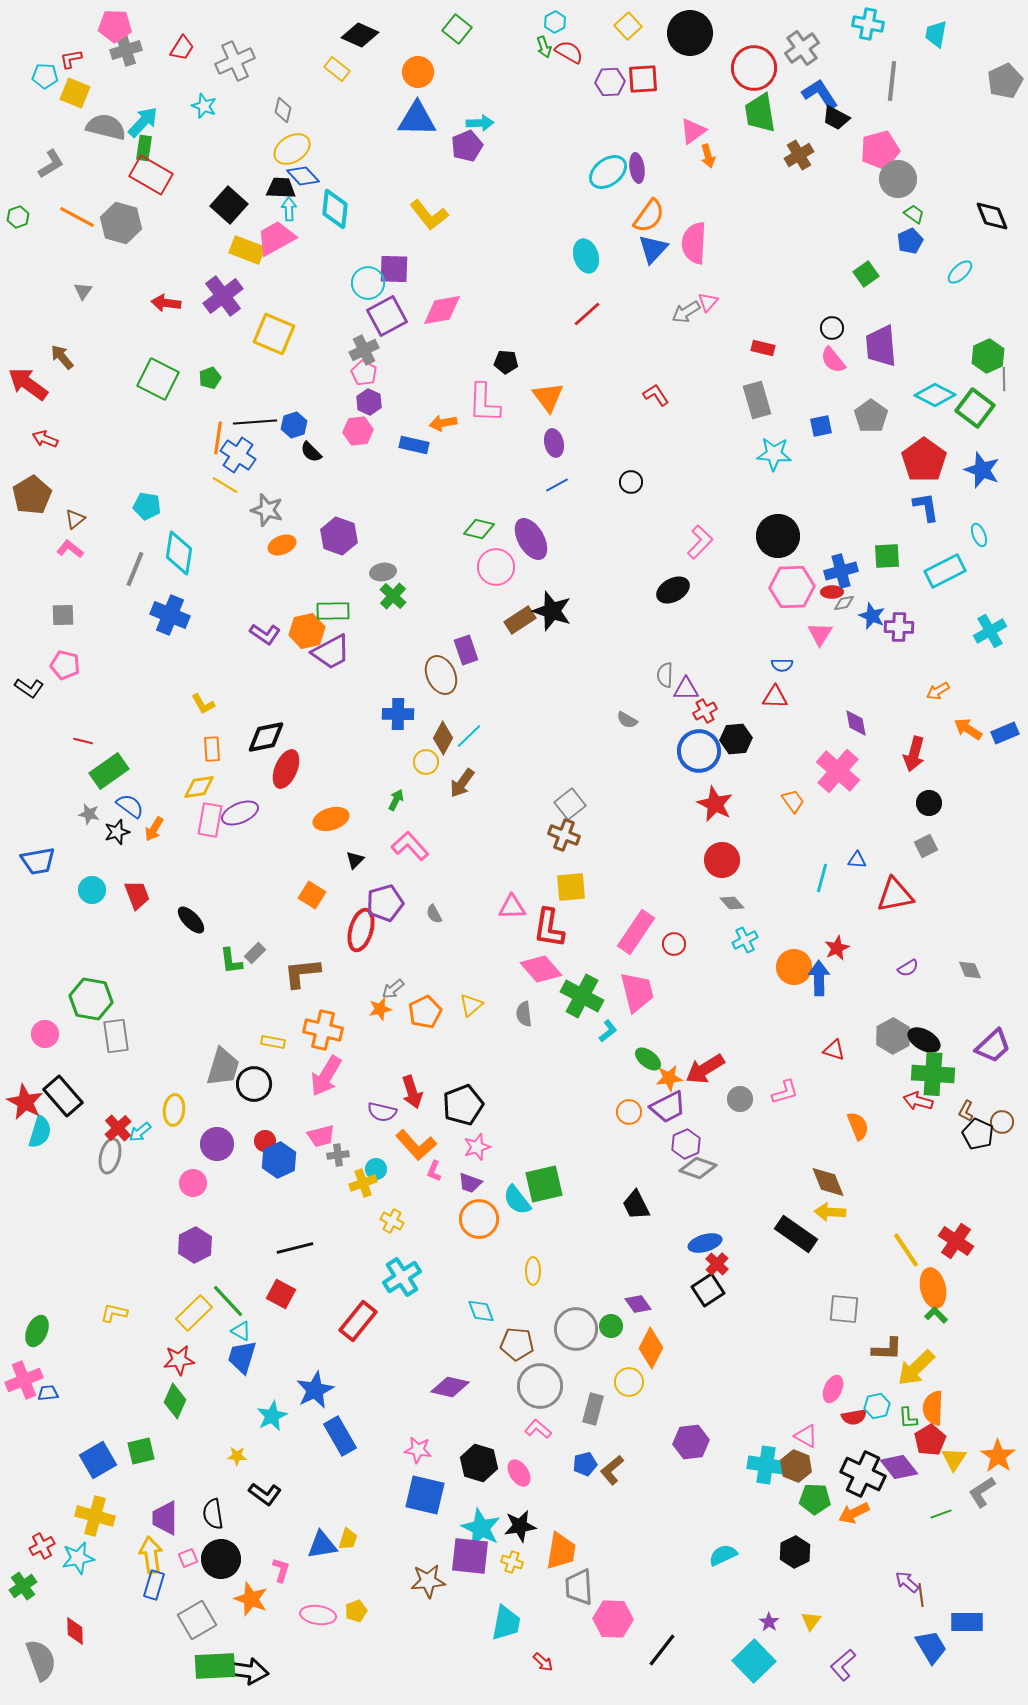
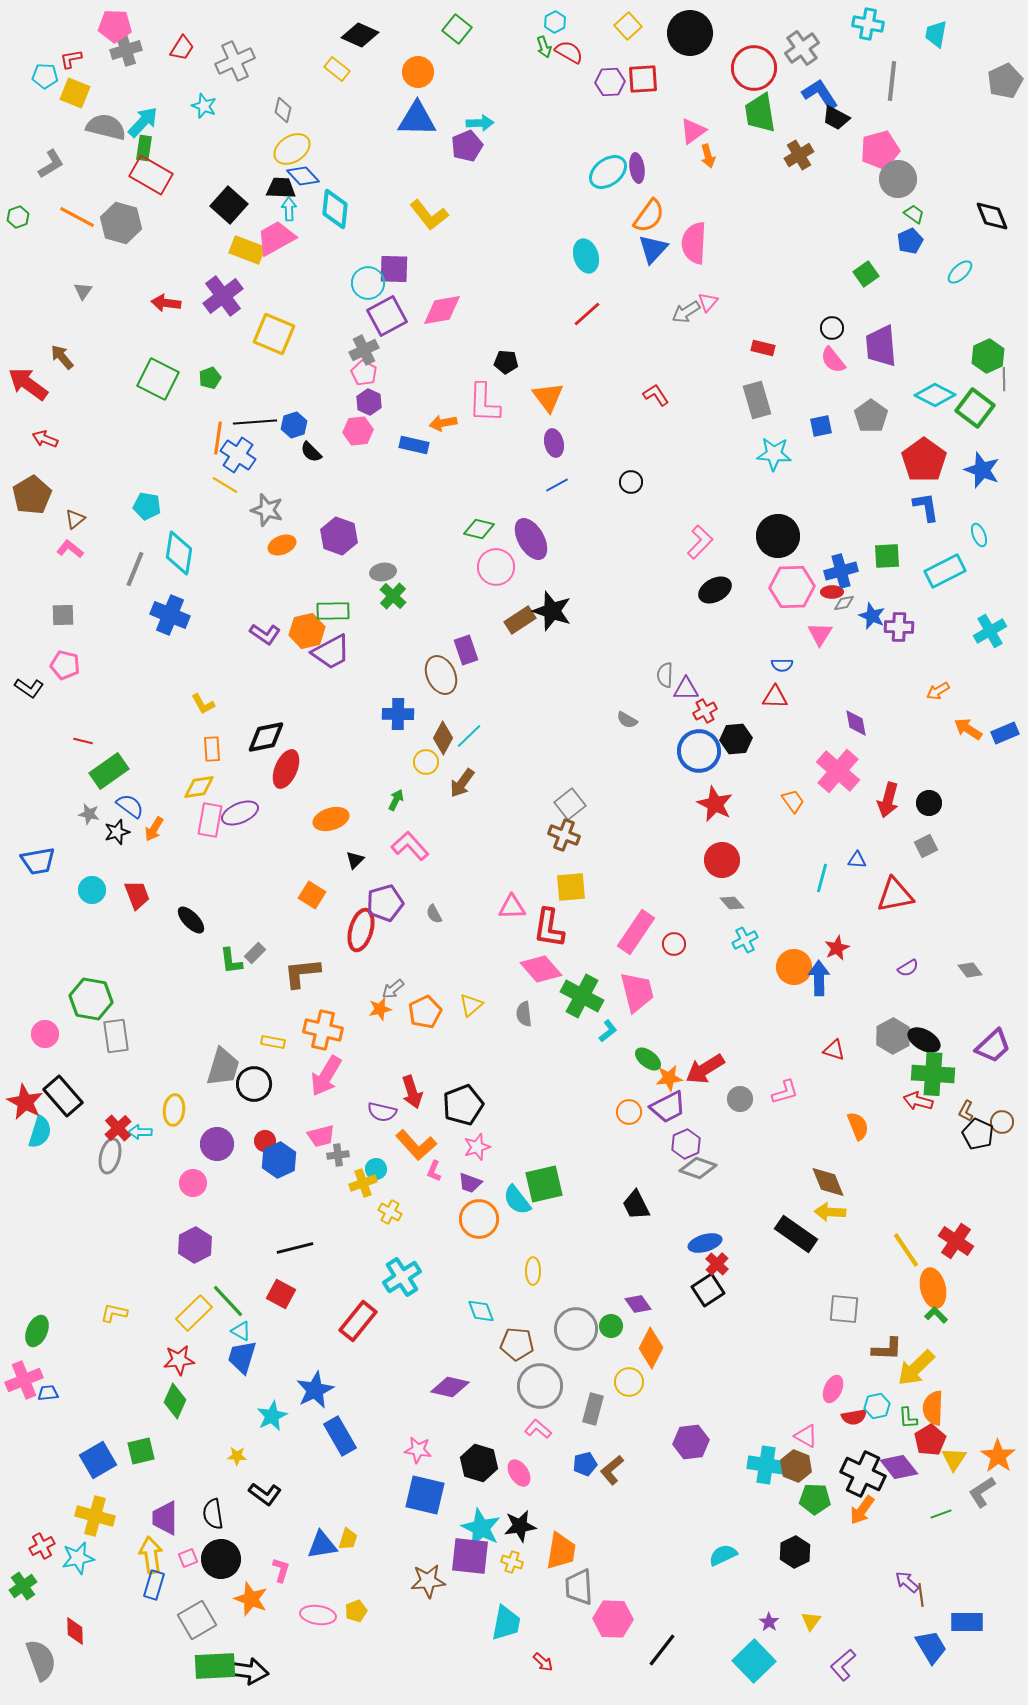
black ellipse at (673, 590): moved 42 px right
red arrow at (914, 754): moved 26 px left, 46 px down
gray diamond at (970, 970): rotated 15 degrees counterclockwise
cyan arrow at (140, 1132): rotated 40 degrees clockwise
yellow cross at (392, 1221): moved 2 px left, 9 px up
orange arrow at (854, 1513): moved 8 px right, 3 px up; rotated 28 degrees counterclockwise
